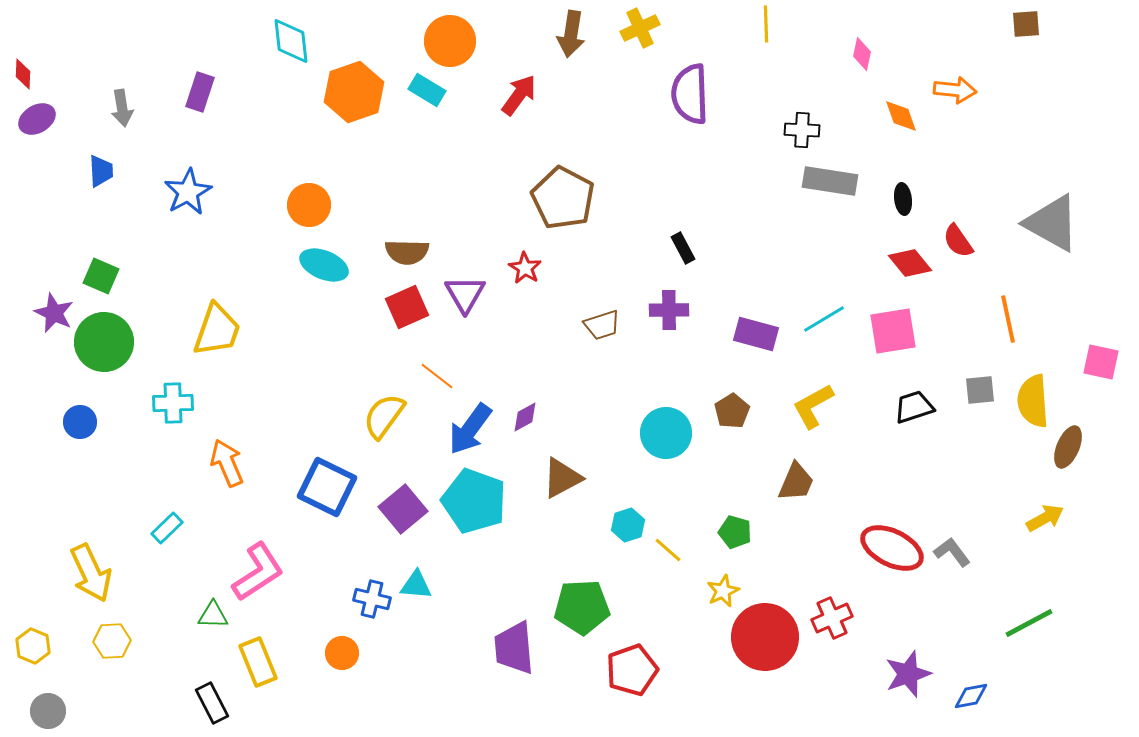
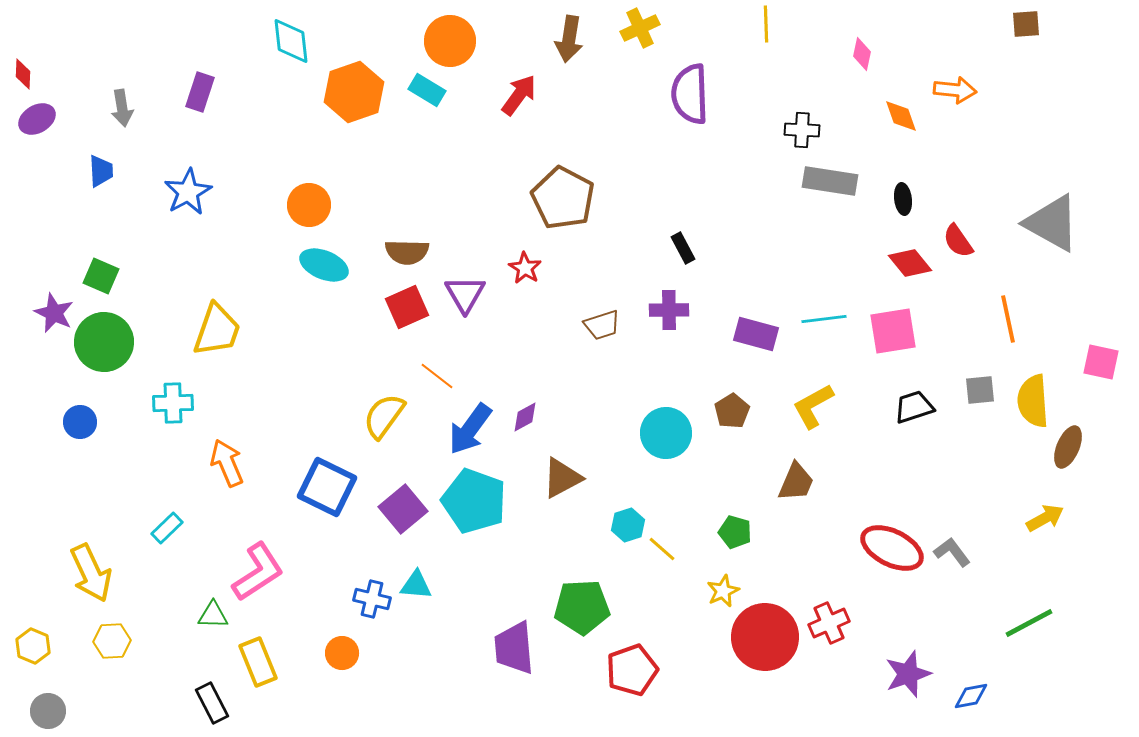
brown arrow at (571, 34): moved 2 px left, 5 px down
cyan line at (824, 319): rotated 24 degrees clockwise
yellow line at (668, 550): moved 6 px left, 1 px up
red cross at (832, 618): moved 3 px left, 5 px down
